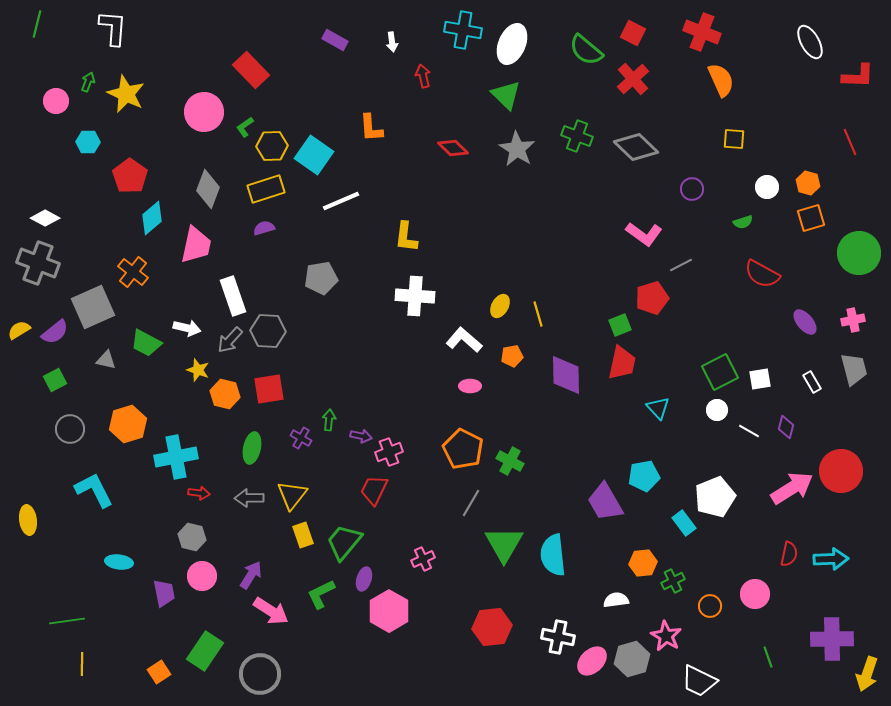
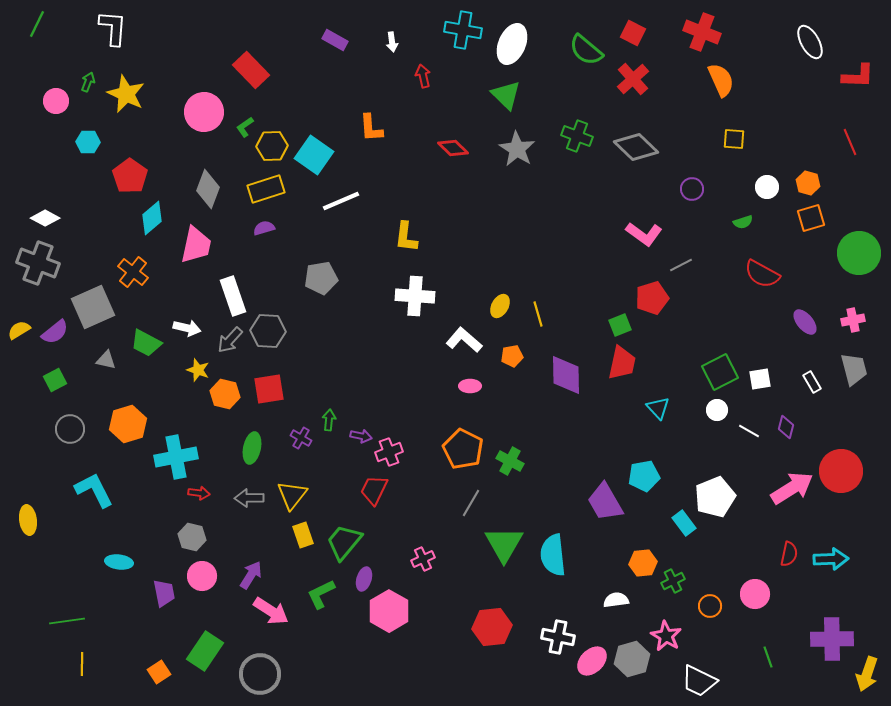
green line at (37, 24): rotated 12 degrees clockwise
